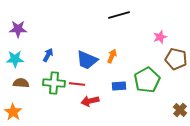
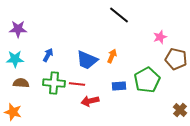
black line: rotated 55 degrees clockwise
orange star: rotated 18 degrees counterclockwise
